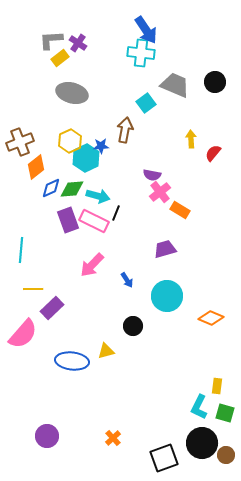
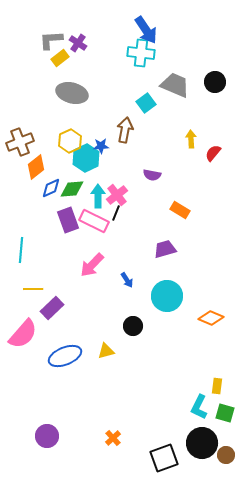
pink cross at (160, 192): moved 43 px left, 3 px down
cyan arrow at (98, 196): rotated 105 degrees counterclockwise
blue ellipse at (72, 361): moved 7 px left, 5 px up; rotated 28 degrees counterclockwise
